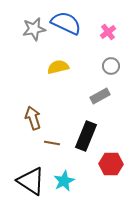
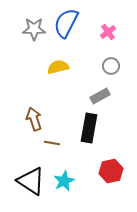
blue semicircle: rotated 88 degrees counterclockwise
gray star: rotated 10 degrees clockwise
brown arrow: moved 1 px right, 1 px down
black rectangle: moved 3 px right, 8 px up; rotated 12 degrees counterclockwise
red hexagon: moved 7 px down; rotated 15 degrees counterclockwise
